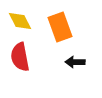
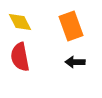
yellow diamond: moved 1 px down
orange rectangle: moved 11 px right, 1 px up
